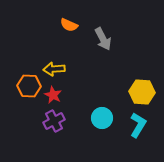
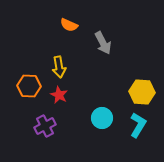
gray arrow: moved 4 px down
yellow arrow: moved 5 px right, 2 px up; rotated 95 degrees counterclockwise
red star: moved 6 px right
purple cross: moved 9 px left, 5 px down
